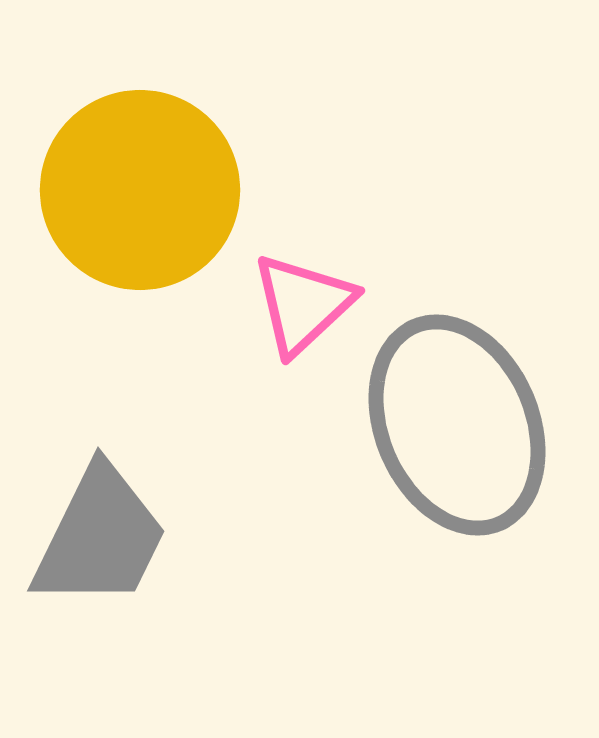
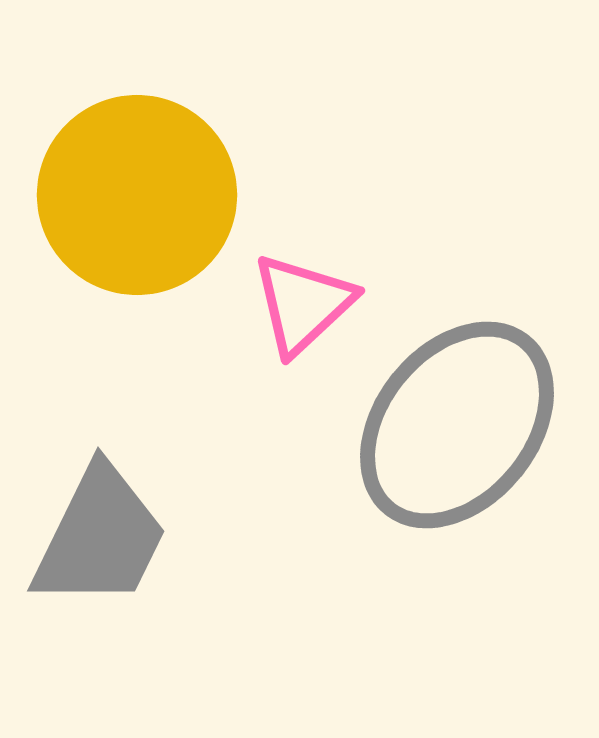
yellow circle: moved 3 px left, 5 px down
gray ellipse: rotated 62 degrees clockwise
